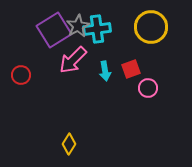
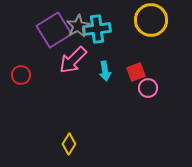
yellow circle: moved 7 px up
red square: moved 5 px right, 3 px down
